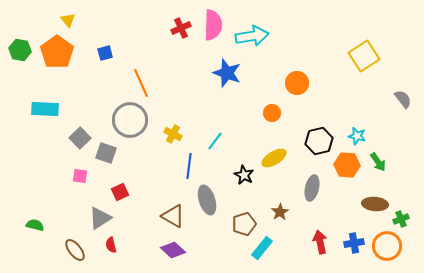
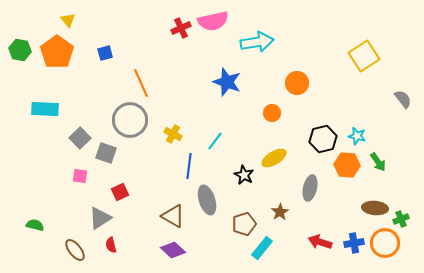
pink semicircle at (213, 25): moved 4 px up; rotated 76 degrees clockwise
cyan arrow at (252, 36): moved 5 px right, 6 px down
blue star at (227, 73): moved 9 px down
black hexagon at (319, 141): moved 4 px right, 2 px up
gray ellipse at (312, 188): moved 2 px left
brown ellipse at (375, 204): moved 4 px down
red arrow at (320, 242): rotated 60 degrees counterclockwise
orange circle at (387, 246): moved 2 px left, 3 px up
